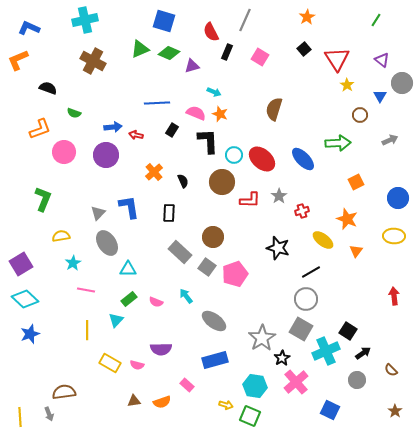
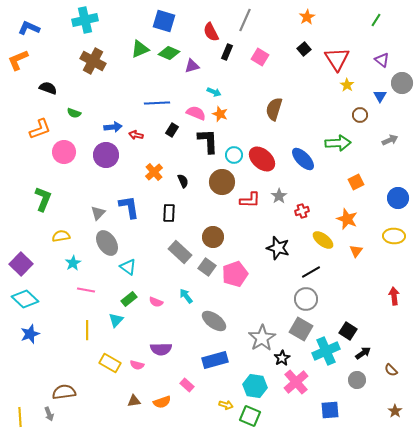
purple square at (21, 264): rotated 15 degrees counterclockwise
cyan triangle at (128, 269): moved 2 px up; rotated 36 degrees clockwise
blue square at (330, 410): rotated 30 degrees counterclockwise
